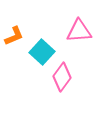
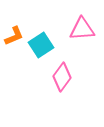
pink triangle: moved 3 px right, 2 px up
cyan square: moved 1 px left, 7 px up; rotated 15 degrees clockwise
